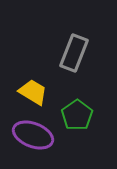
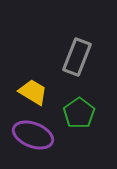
gray rectangle: moved 3 px right, 4 px down
green pentagon: moved 2 px right, 2 px up
